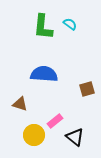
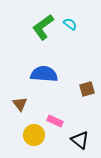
green L-shape: rotated 48 degrees clockwise
brown triangle: rotated 35 degrees clockwise
pink rectangle: rotated 63 degrees clockwise
black triangle: moved 5 px right, 3 px down
